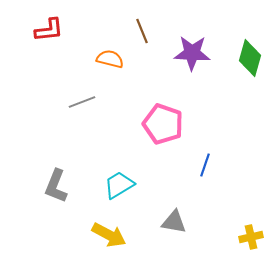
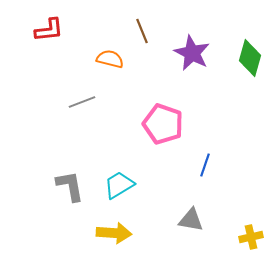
purple star: rotated 24 degrees clockwise
gray L-shape: moved 14 px right; rotated 148 degrees clockwise
gray triangle: moved 17 px right, 2 px up
yellow arrow: moved 5 px right, 2 px up; rotated 24 degrees counterclockwise
